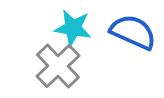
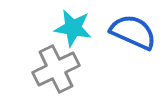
gray cross: moved 2 px left, 3 px down; rotated 18 degrees clockwise
